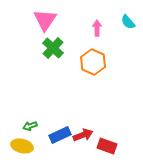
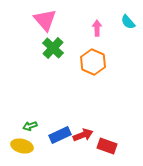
pink triangle: rotated 15 degrees counterclockwise
